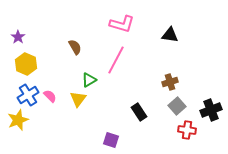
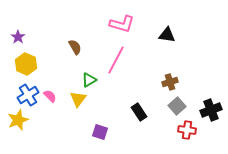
black triangle: moved 3 px left
purple square: moved 11 px left, 8 px up
